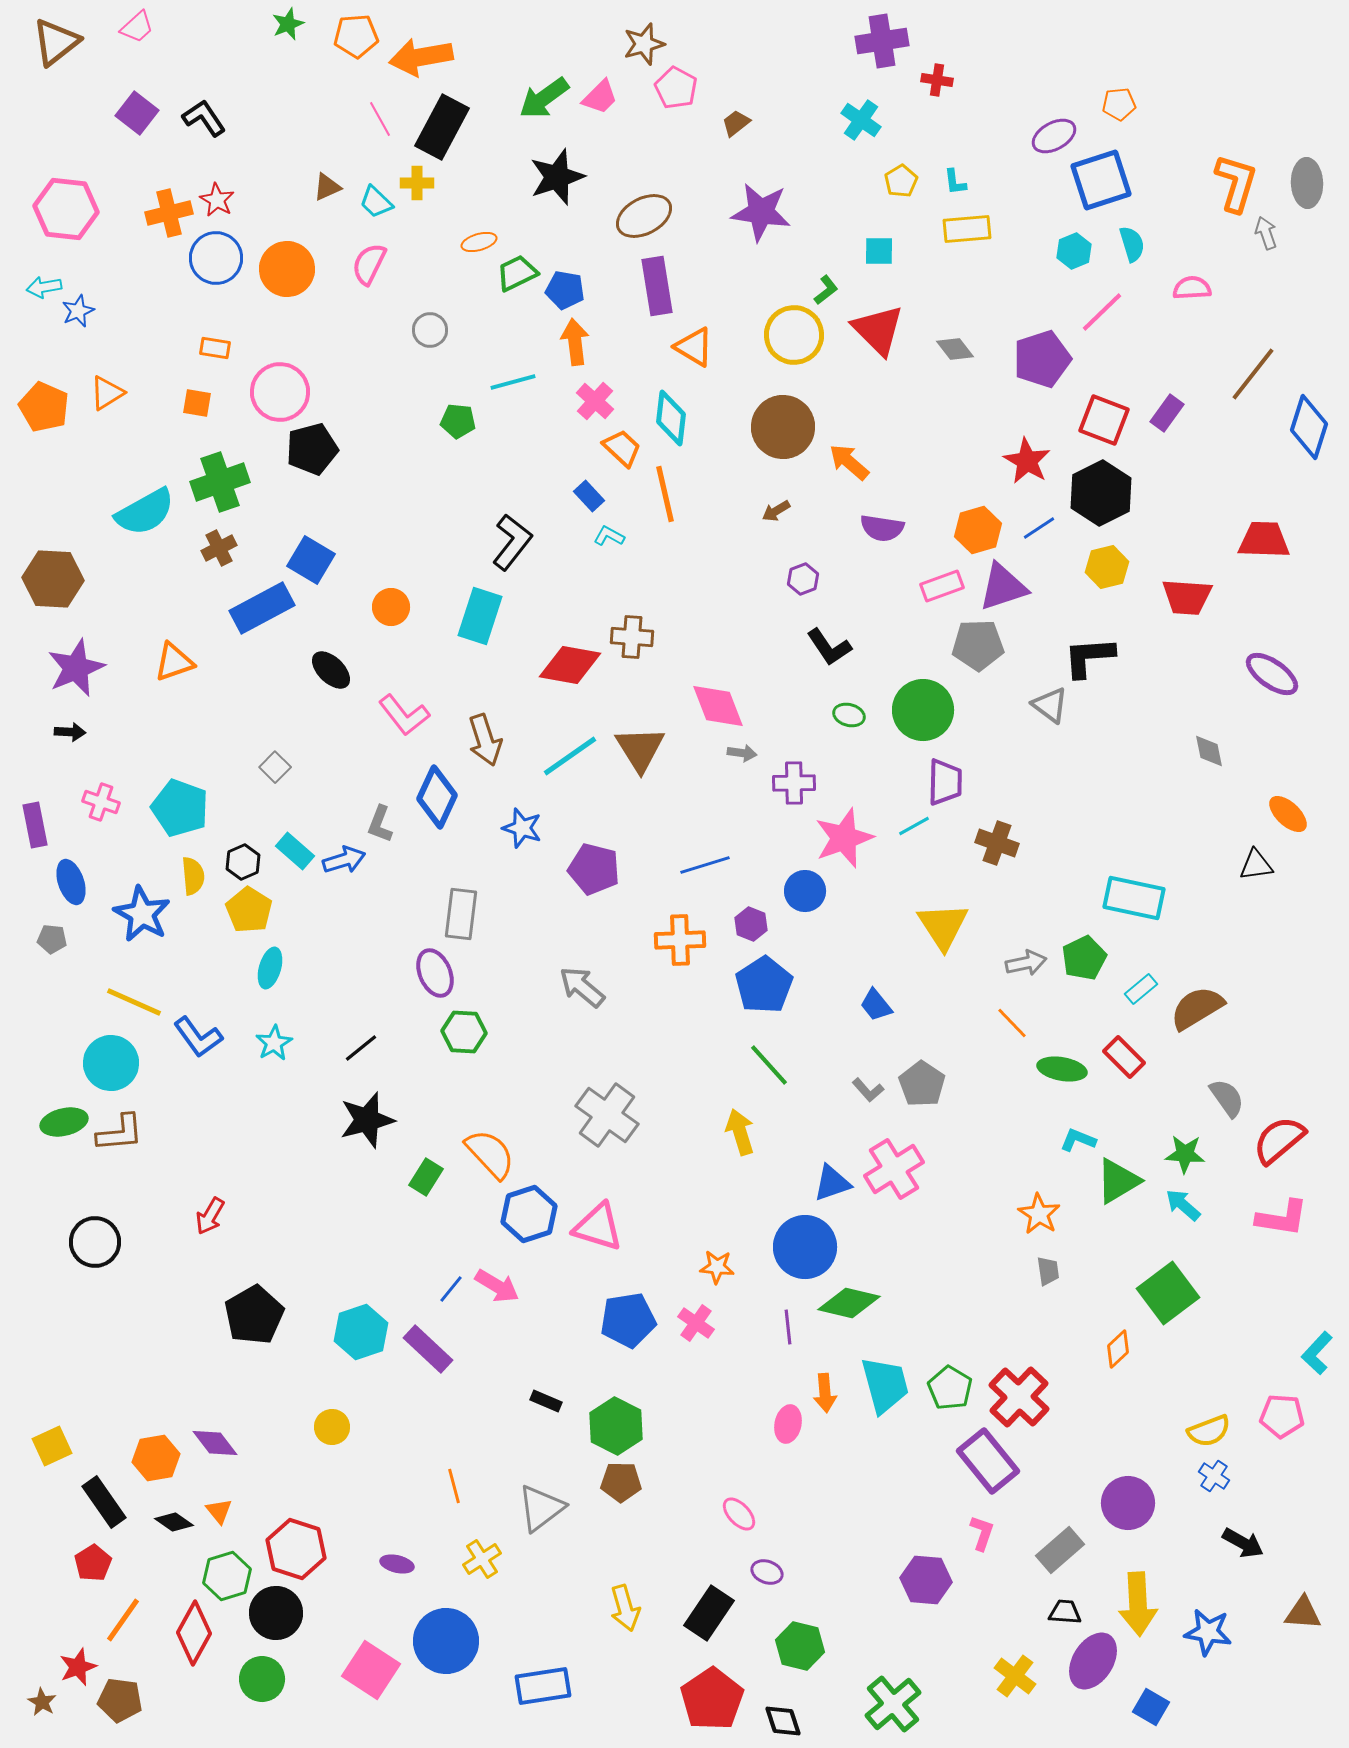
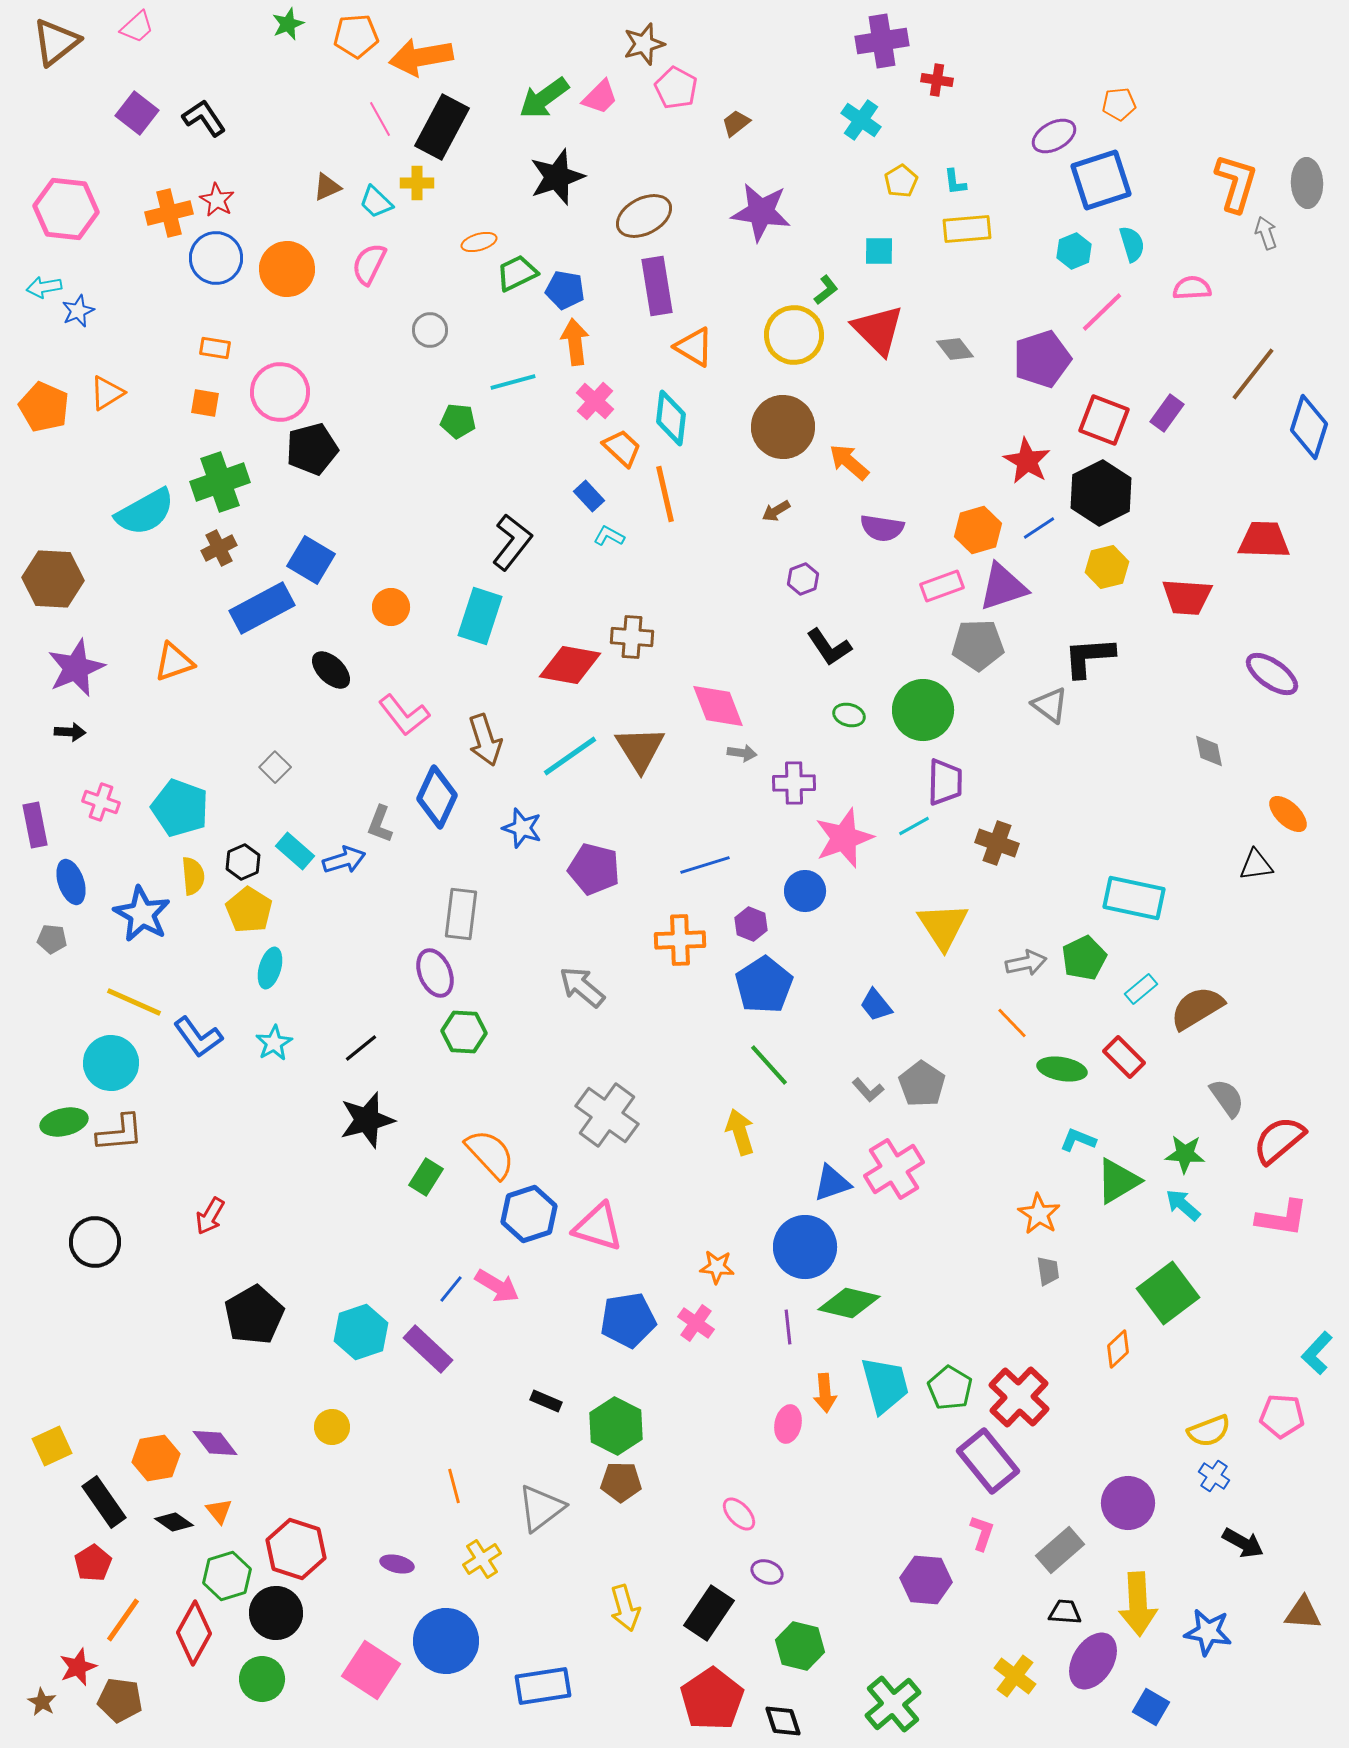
orange square at (197, 403): moved 8 px right
